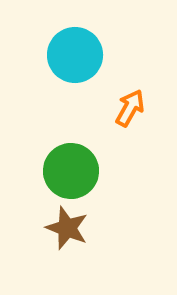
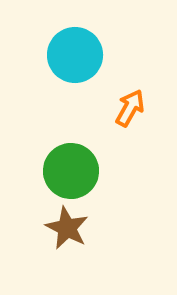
brown star: rotated 6 degrees clockwise
